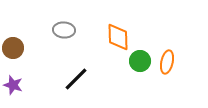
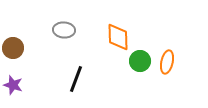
black line: rotated 24 degrees counterclockwise
